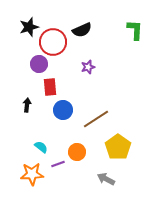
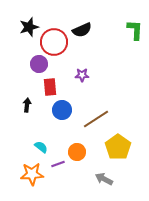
red circle: moved 1 px right
purple star: moved 6 px left, 8 px down; rotated 16 degrees clockwise
blue circle: moved 1 px left
gray arrow: moved 2 px left
